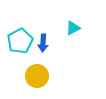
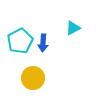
yellow circle: moved 4 px left, 2 px down
